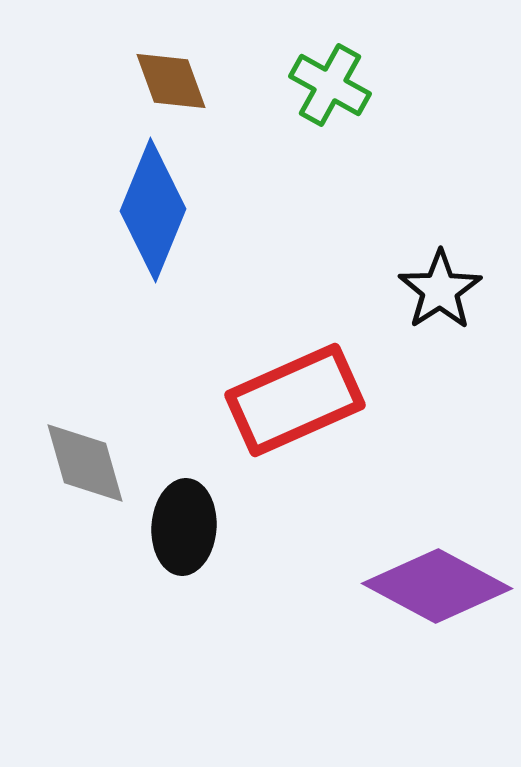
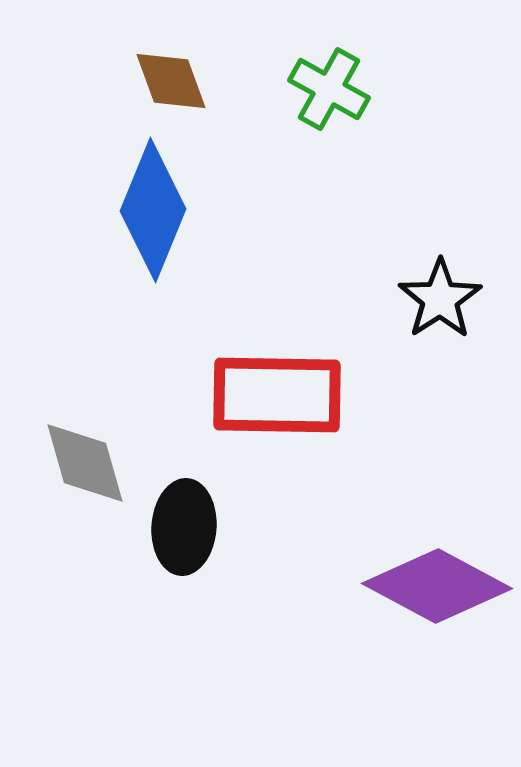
green cross: moved 1 px left, 4 px down
black star: moved 9 px down
red rectangle: moved 18 px left, 5 px up; rotated 25 degrees clockwise
